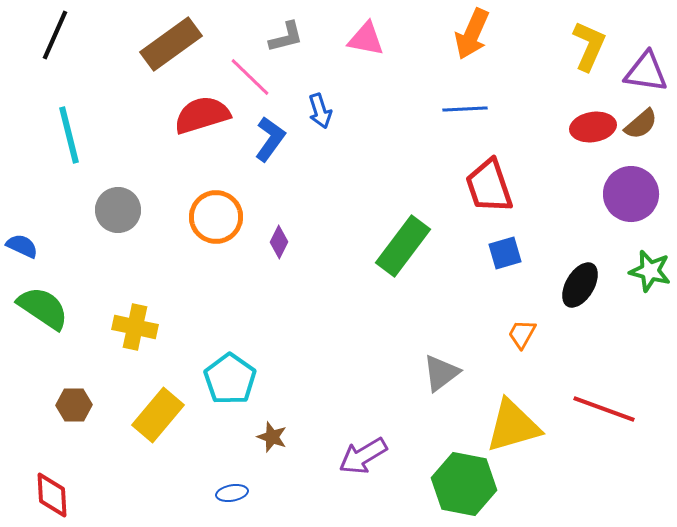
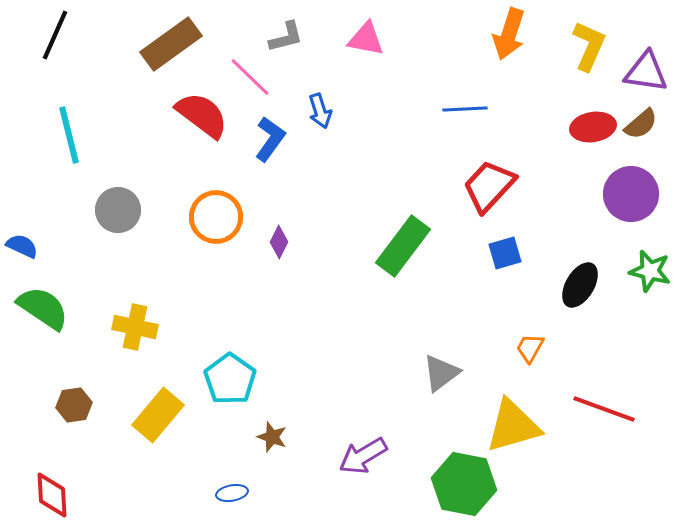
orange arrow: moved 37 px right; rotated 6 degrees counterclockwise
red semicircle: rotated 54 degrees clockwise
red trapezoid: rotated 62 degrees clockwise
orange trapezoid: moved 8 px right, 14 px down
brown hexagon: rotated 8 degrees counterclockwise
